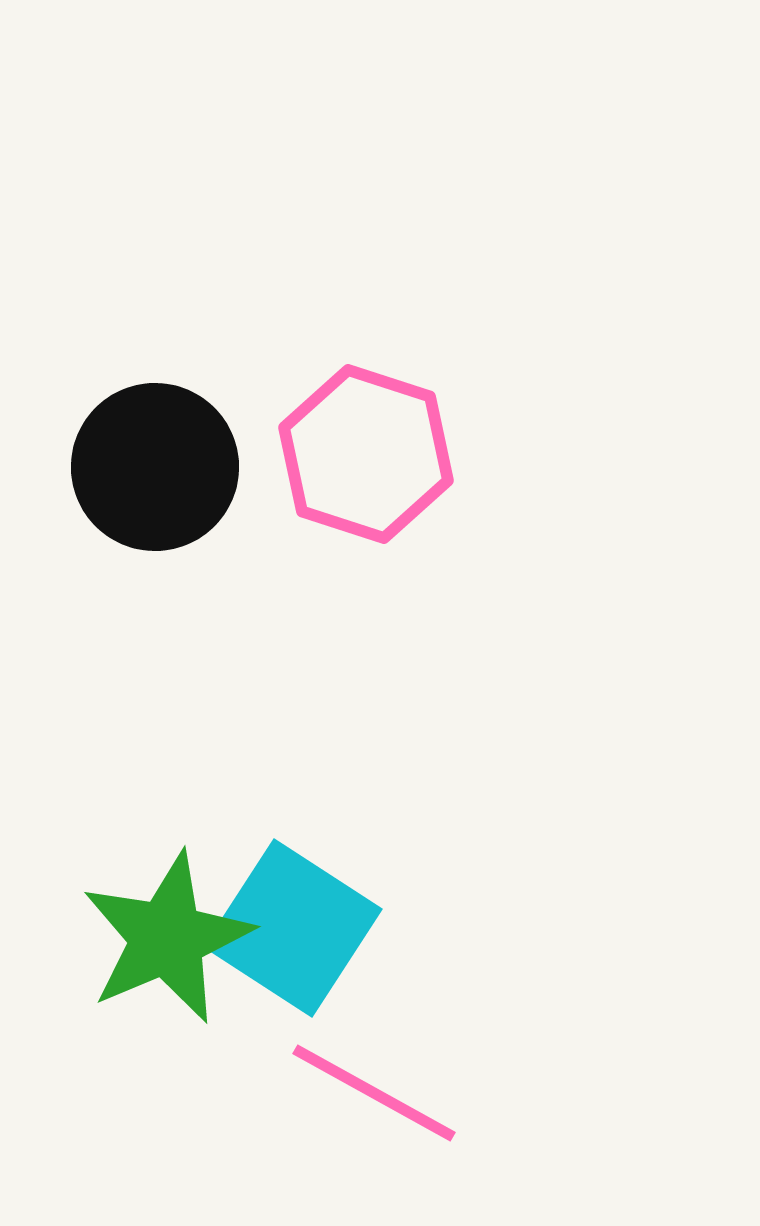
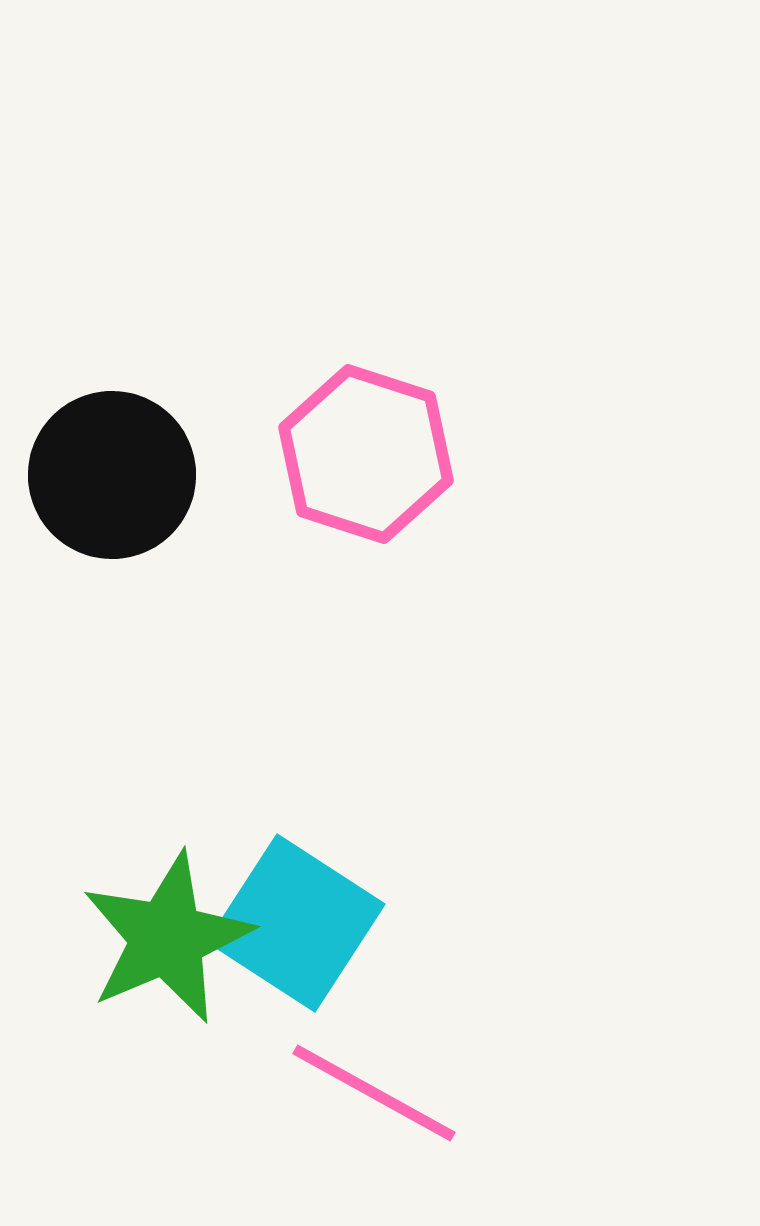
black circle: moved 43 px left, 8 px down
cyan square: moved 3 px right, 5 px up
